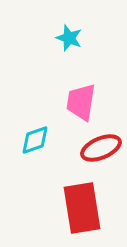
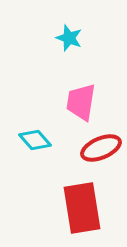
cyan diamond: rotated 68 degrees clockwise
